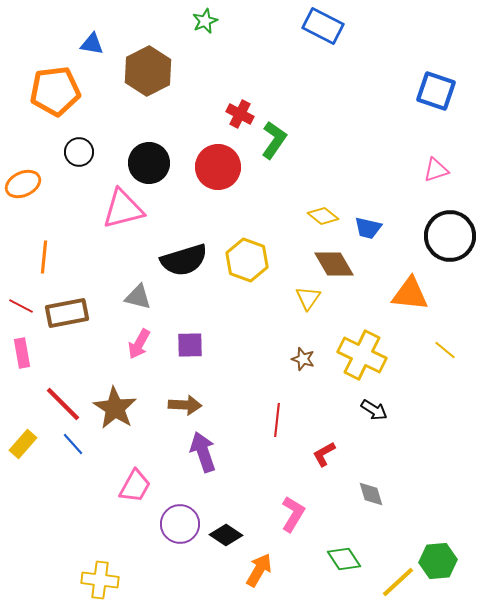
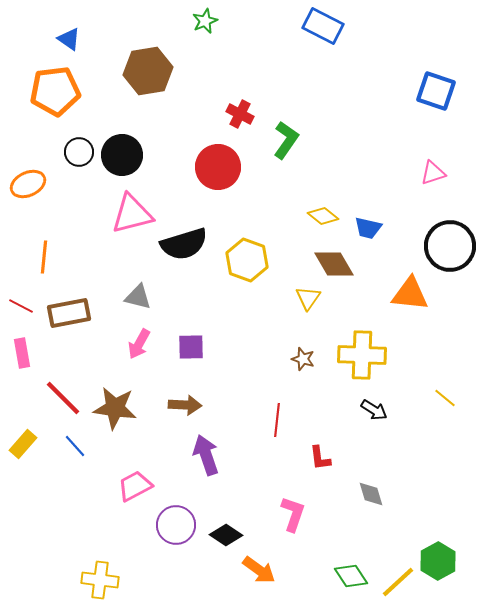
blue triangle at (92, 44): moved 23 px left, 5 px up; rotated 25 degrees clockwise
brown hexagon at (148, 71): rotated 18 degrees clockwise
green L-shape at (274, 140): moved 12 px right
black circle at (149, 163): moved 27 px left, 8 px up
pink triangle at (436, 170): moved 3 px left, 3 px down
orange ellipse at (23, 184): moved 5 px right
pink triangle at (123, 209): moved 9 px right, 5 px down
black circle at (450, 236): moved 10 px down
black semicircle at (184, 260): moved 16 px up
brown rectangle at (67, 313): moved 2 px right
purple square at (190, 345): moved 1 px right, 2 px down
yellow line at (445, 350): moved 48 px down
yellow cross at (362, 355): rotated 24 degrees counterclockwise
red line at (63, 404): moved 6 px up
brown star at (115, 408): rotated 24 degrees counterclockwise
blue line at (73, 444): moved 2 px right, 2 px down
purple arrow at (203, 452): moved 3 px right, 3 px down
red L-shape at (324, 454): moved 4 px left, 4 px down; rotated 68 degrees counterclockwise
pink trapezoid at (135, 486): rotated 147 degrees counterclockwise
pink L-shape at (293, 514): rotated 12 degrees counterclockwise
purple circle at (180, 524): moved 4 px left, 1 px down
green diamond at (344, 559): moved 7 px right, 17 px down
green hexagon at (438, 561): rotated 24 degrees counterclockwise
orange arrow at (259, 570): rotated 96 degrees clockwise
